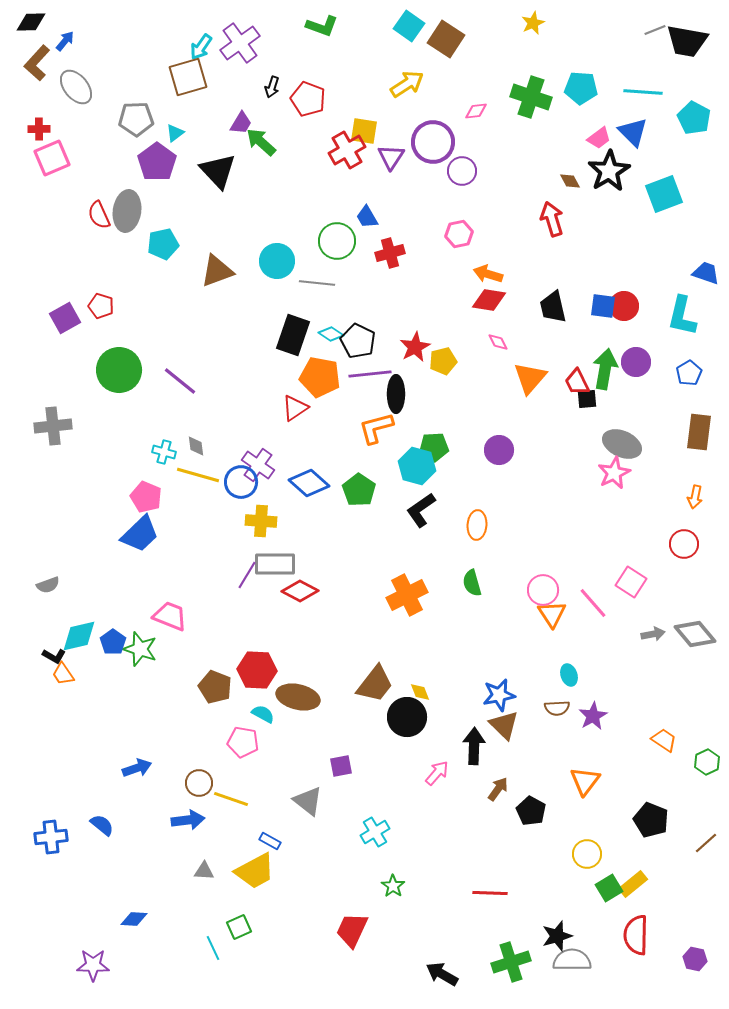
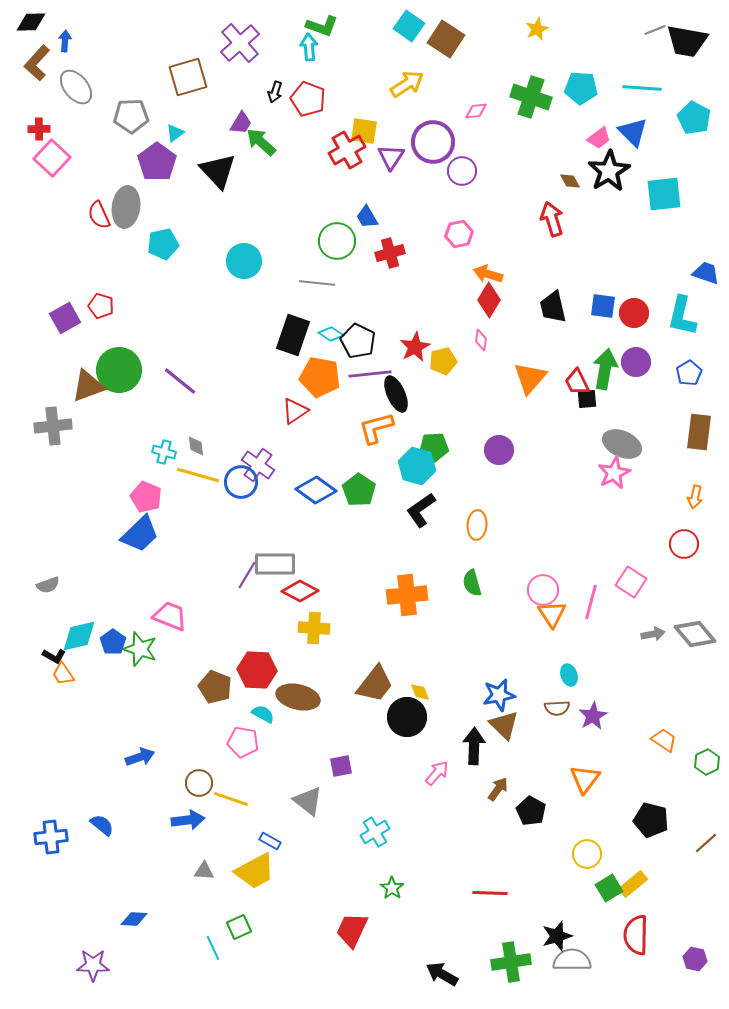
yellow star at (533, 23): moved 4 px right, 6 px down
blue arrow at (65, 41): rotated 35 degrees counterclockwise
purple cross at (240, 43): rotated 6 degrees counterclockwise
cyan arrow at (201, 47): moved 108 px right; rotated 140 degrees clockwise
black arrow at (272, 87): moved 3 px right, 5 px down
cyan line at (643, 92): moved 1 px left, 4 px up
gray pentagon at (136, 119): moved 5 px left, 3 px up
pink square at (52, 158): rotated 24 degrees counterclockwise
cyan square at (664, 194): rotated 15 degrees clockwise
gray ellipse at (127, 211): moved 1 px left, 4 px up
cyan circle at (277, 261): moved 33 px left
brown triangle at (217, 271): moved 129 px left, 115 px down
red diamond at (489, 300): rotated 68 degrees counterclockwise
red circle at (624, 306): moved 10 px right, 7 px down
pink diamond at (498, 342): moved 17 px left, 2 px up; rotated 35 degrees clockwise
black ellipse at (396, 394): rotated 24 degrees counterclockwise
red triangle at (295, 408): moved 3 px down
blue diamond at (309, 483): moved 7 px right, 7 px down; rotated 6 degrees counterclockwise
yellow cross at (261, 521): moved 53 px right, 107 px down
orange cross at (407, 595): rotated 21 degrees clockwise
pink line at (593, 603): moved 2 px left, 1 px up; rotated 56 degrees clockwise
blue arrow at (137, 768): moved 3 px right, 11 px up
orange triangle at (585, 781): moved 2 px up
black pentagon at (651, 820): rotated 8 degrees counterclockwise
green star at (393, 886): moved 1 px left, 2 px down
green cross at (511, 962): rotated 9 degrees clockwise
